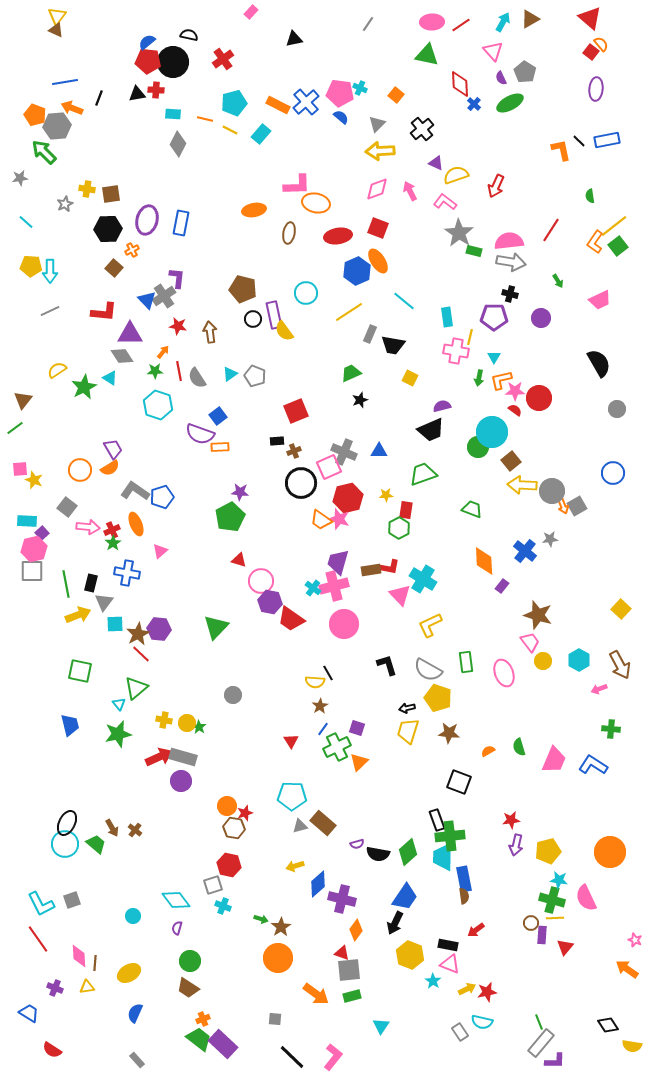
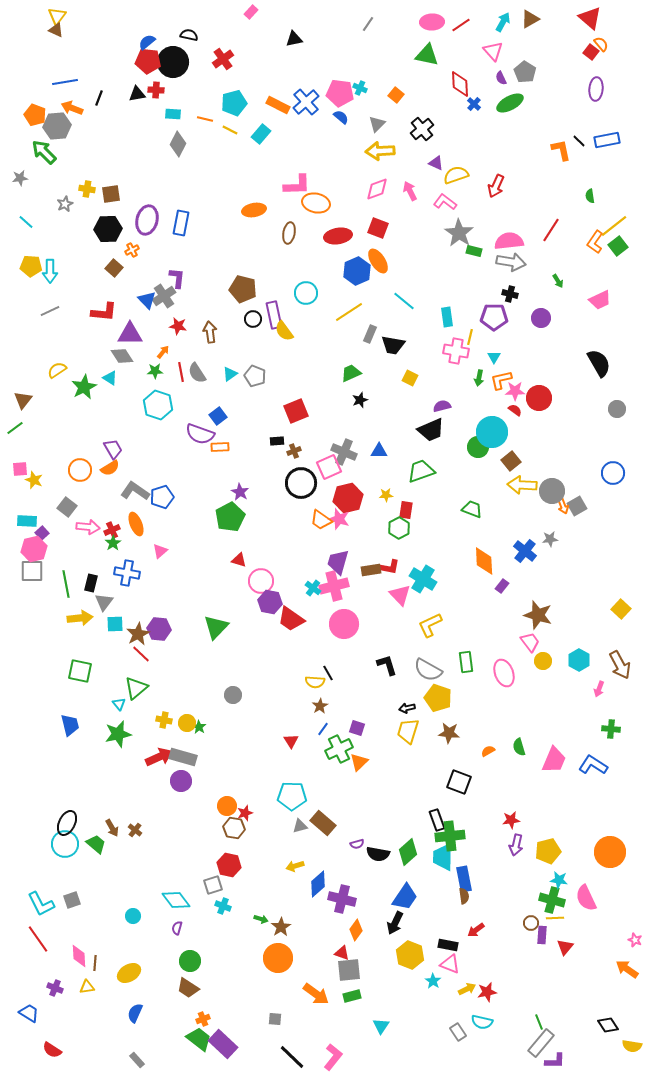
red line at (179, 371): moved 2 px right, 1 px down
gray semicircle at (197, 378): moved 5 px up
green trapezoid at (423, 474): moved 2 px left, 3 px up
purple star at (240, 492): rotated 24 degrees clockwise
yellow arrow at (78, 615): moved 2 px right, 3 px down; rotated 15 degrees clockwise
pink arrow at (599, 689): rotated 49 degrees counterclockwise
green cross at (337, 747): moved 2 px right, 2 px down
gray rectangle at (460, 1032): moved 2 px left
